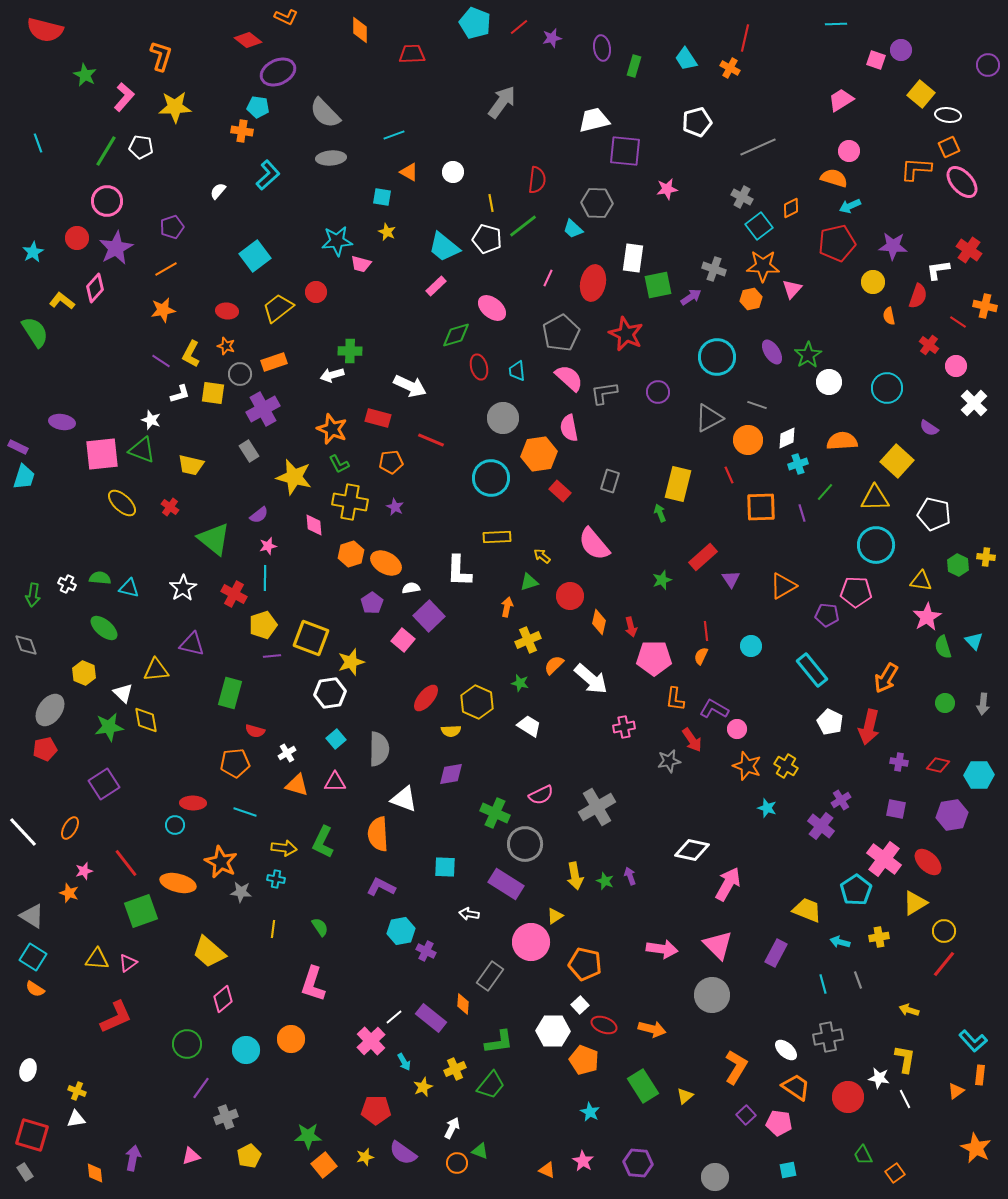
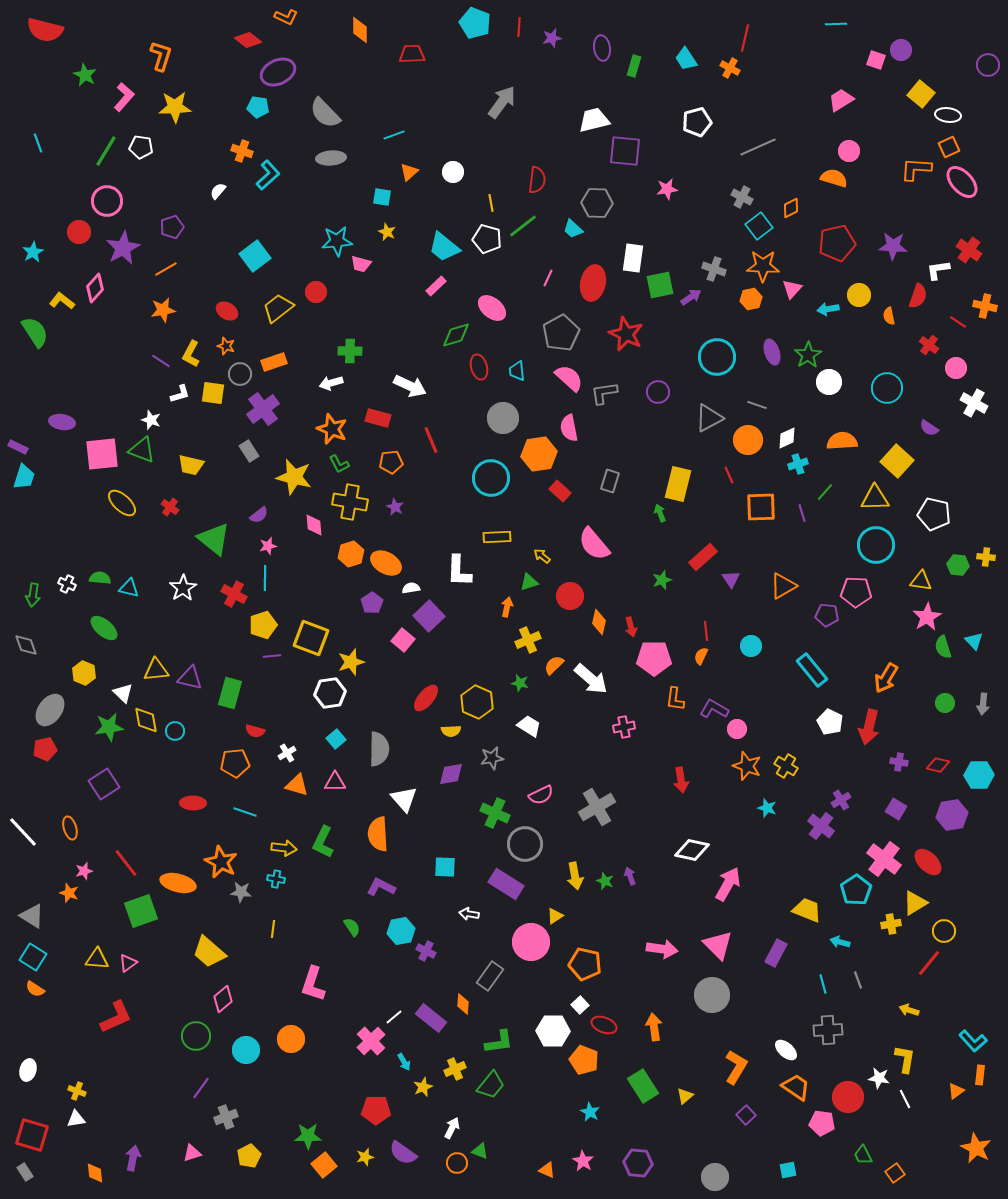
red line at (519, 27): rotated 48 degrees counterclockwise
orange cross at (242, 131): moved 20 px down; rotated 10 degrees clockwise
orange triangle at (409, 172): rotated 48 degrees clockwise
cyan arrow at (850, 206): moved 22 px left, 103 px down; rotated 15 degrees clockwise
red circle at (77, 238): moved 2 px right, 6 px up
purple star at (116, 248): moved 7 px right
yellow circle at (873, 282): moved 14 px left, 13 px down
green square at (658, 285): moved 2 px right
red ellipse at (227, 311): rotated 25 degrees clockwise
purple ellipse at (772, 352): rotated 15 degrees clockwise
pink circle at (956, 366): moved 2 px down
white arrow at (332, 375): moved 1 px left, 8 px down
white cross at (974, 403): rotated 16 degrees counterclockwise
purple cross at (263, 409): rotated 8 degrees counterclockwise
red line at (431, 440): rotated 44 degrees clockwise
green hexagon at (958, 565): rotated 20 degrees counterclockwise
purple triangle at (192, 644): moved 2 px left, 34 px down
red arrow at (692, 740): moved 11 px left, 40 px down; rotated 25 degrees clockwise
gray star at (669, 761): moved 177 px left, 3 px up
white triangle at (404, 799): rotated 28 degrees clockwise
purple square at (896, 809): rotated 20 degrees clockwise
cyan circle at (175, 825): moved 94 px up
orange ellipse at (70, 828): rotated 45 degrees counterclockwise
green semicircle at (320, 927): moved 32 px right
yellow cross at (879, 937): moved 12 px right, 13 px up
red line at (944, 964): moved 15 px left, 1 px up
orange arrow at (652, 1029): moved 2 px right, 2 px up; rotated 112 degrees counterclockwise
gray cross at (828, 1037): moved 7 px up; rotated 8 degrees clockwise
green circle at (187, 1044): moved 9 px right, 8 px up
pink pentagon at (779, 1123): moved 43 px right
pink triangle at (191, 1156): moved 1 px right, 3 px up
